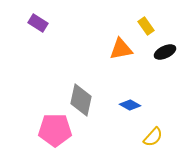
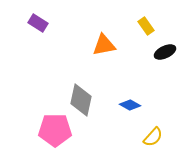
orange triangle: moved 17 px left, 4 px up
